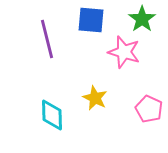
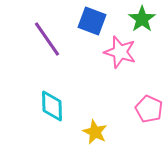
blue square: moved 1 px right, 1 px down; rotated 16 degrees clockwise
purple line: rotated 21 degrees counterclockwise
pink star: moved 4 px left
yellow star: moved 34 px down
cyan diamond: moved 9 px up
